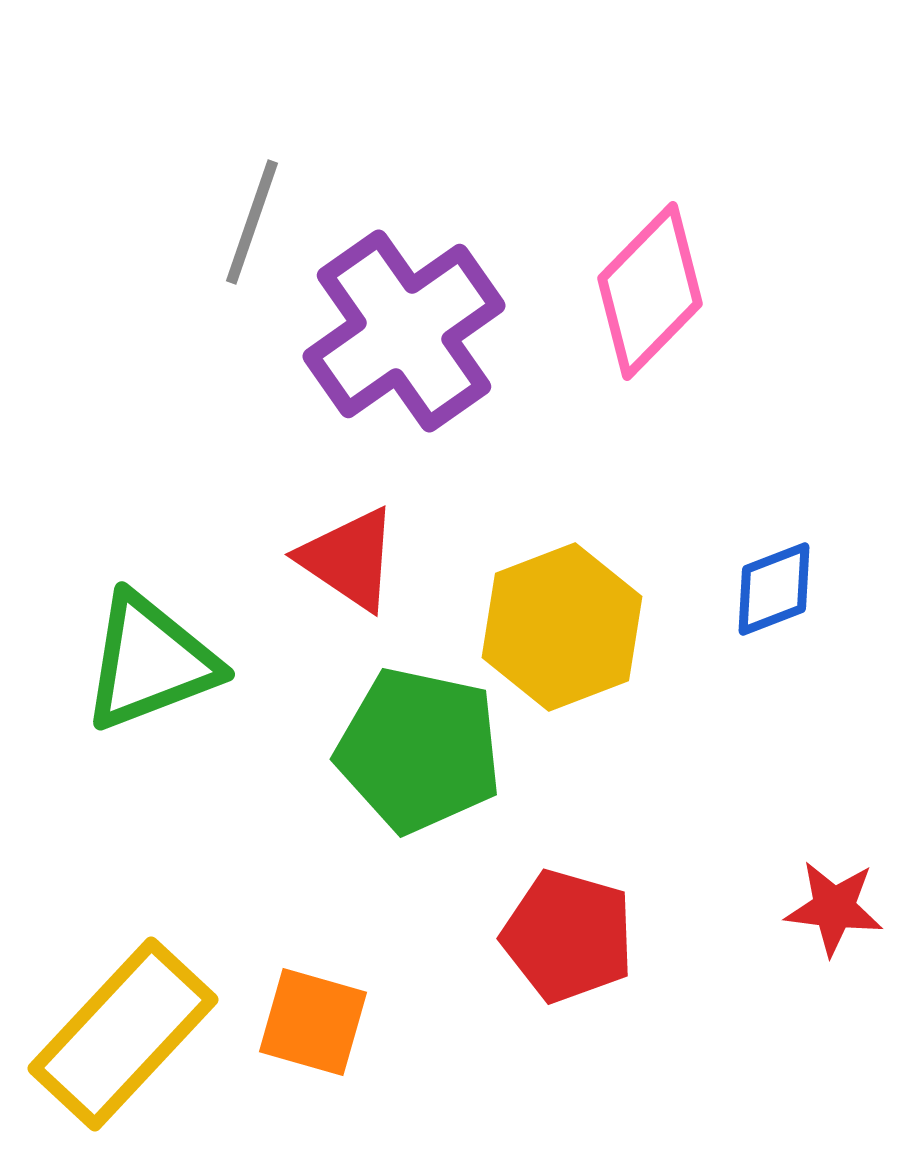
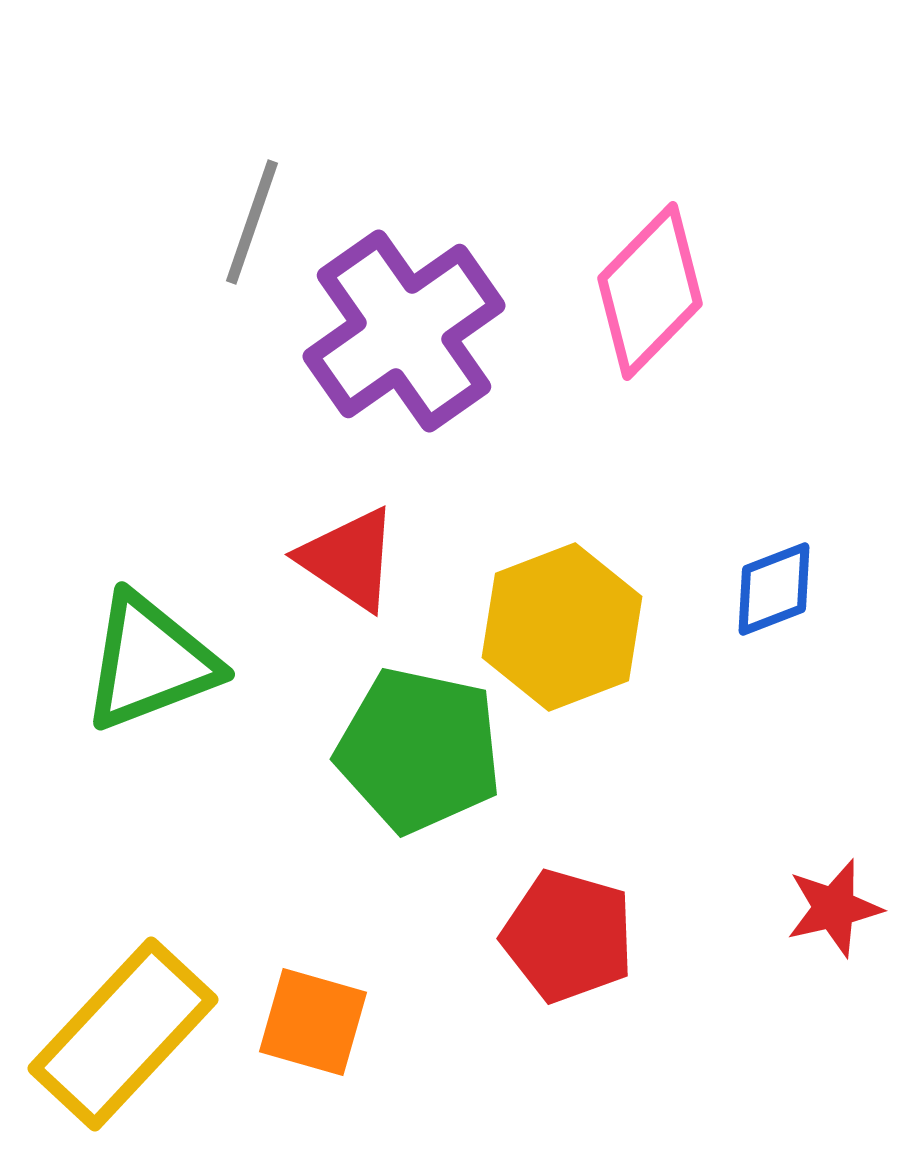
red star: rotated 20 degrees counterclockwise
